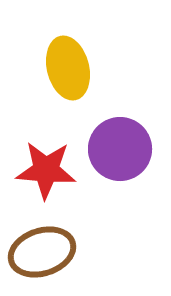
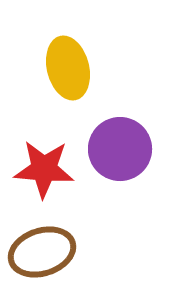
red star: moved 2 px left, 1 px up
